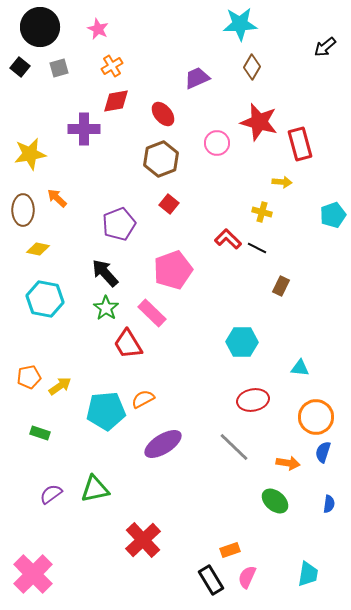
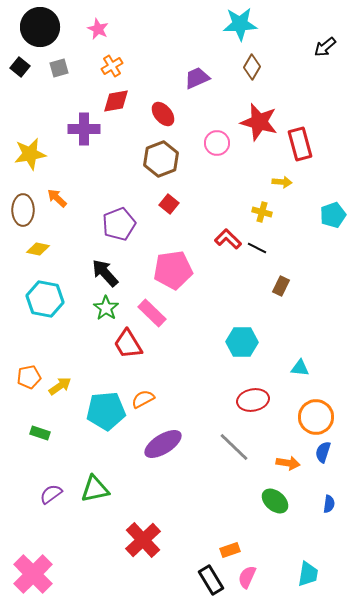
pink pentagon at (173, 270): rotated 12 degrees clockwise
